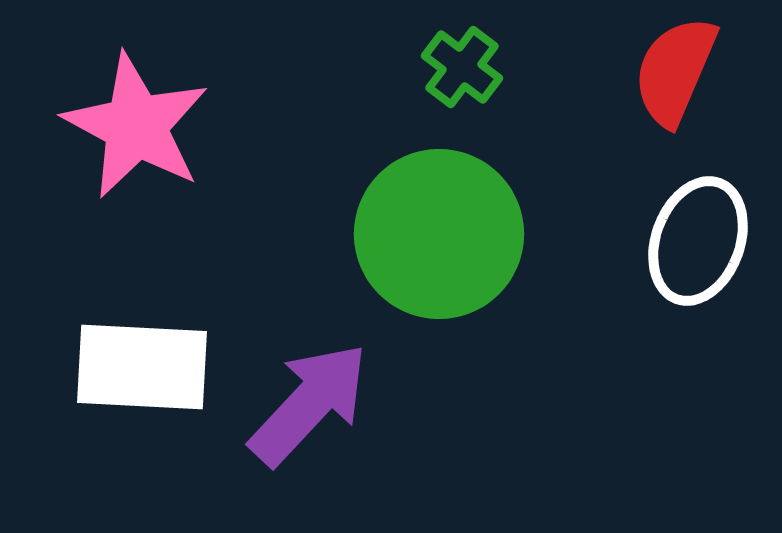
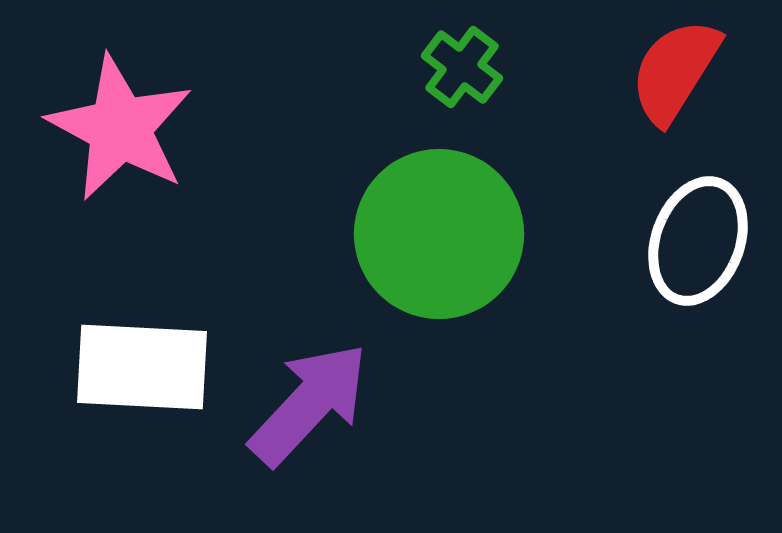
red semicircle: rotated 9 degrees clockwise
pink star: moved 16 px left, 2 px down
